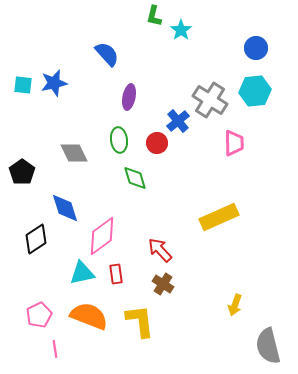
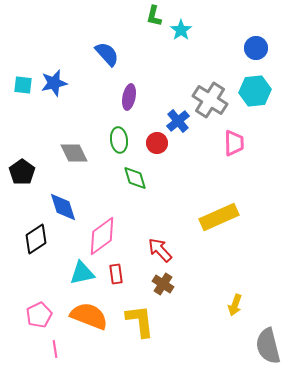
blue diamond: moved 2 px left, 1 px up
